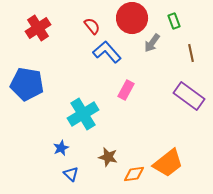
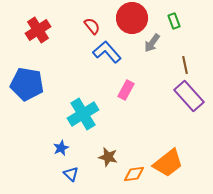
red cross: moved 2 px down
brown line: moved 6 px left, 12 px down
purple rectangle: rotated 12 degrees clockwise
